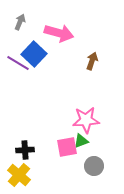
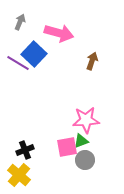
black cross: rotated 18 degrees counterclockwise
gray circle: moved 9 px left, 6 px up
